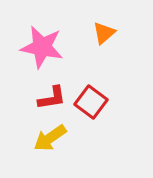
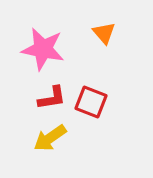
orange triangle: rotated 30 degrees counterclockwise
pink star: moved 1 px right, 2 px down
red square: rotated 16 degrees counterclockwise
